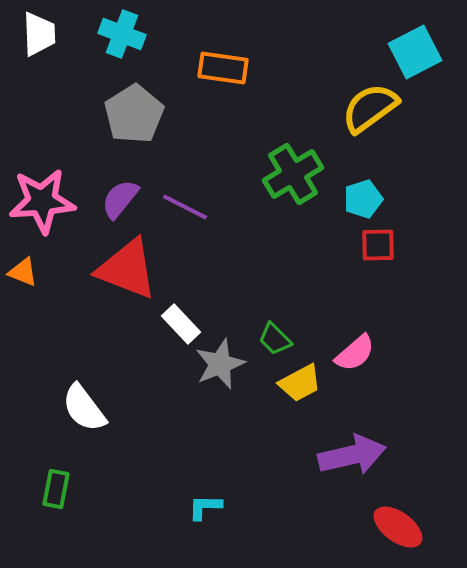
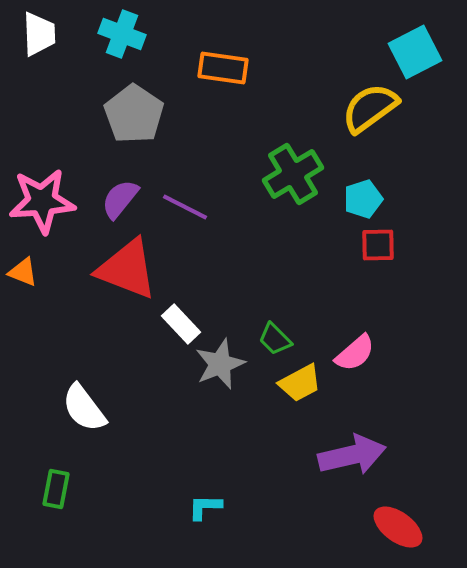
gray pentagon: rotated 6 degrees counterclockwise
